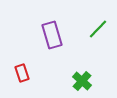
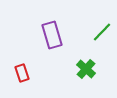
green line: moved 4 px right, 3 px down
green cross: moved 4 px right, 12 px up
